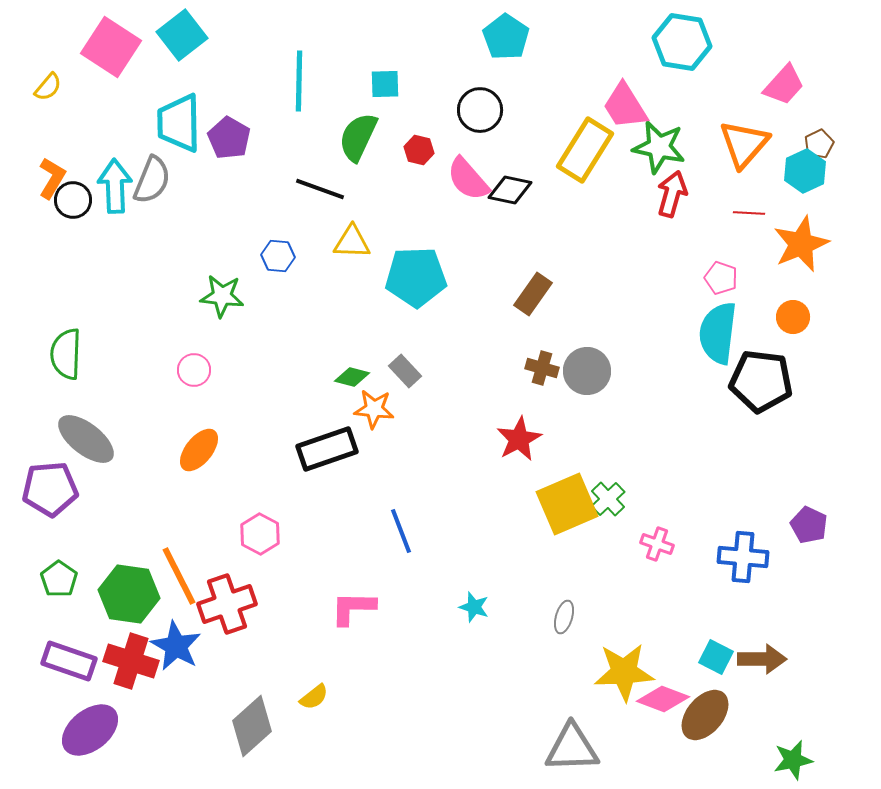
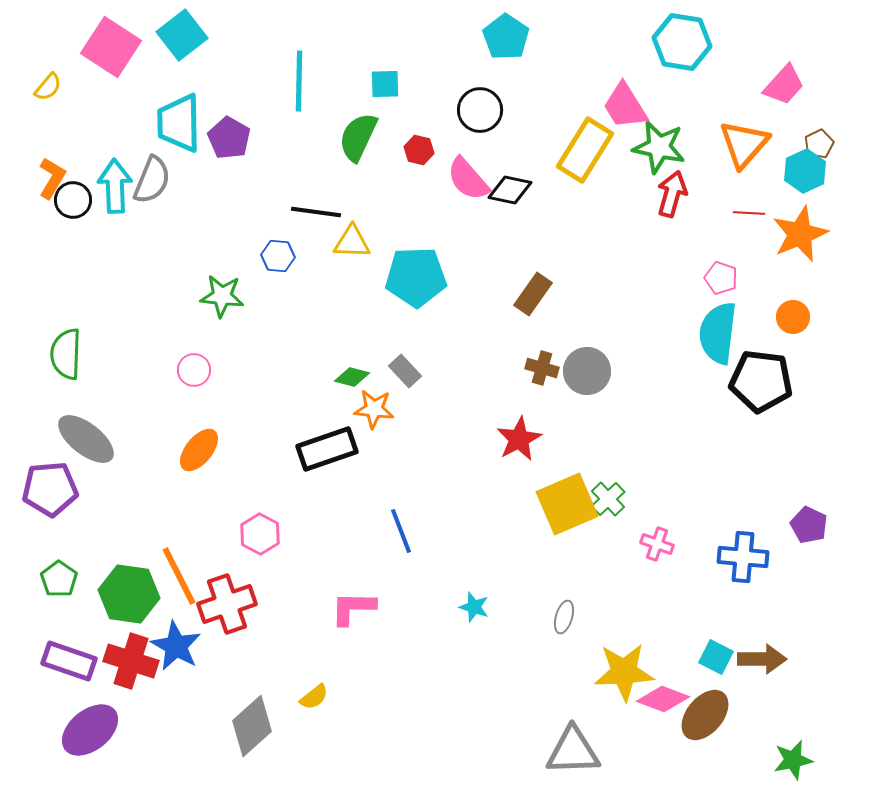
black line at (320, 189): moved 4 px left, 23 px down; rotated 12 degrees counterclockwise
orange star at (801, 244): moved 1 px left, 10 px up
gray triangle at (572, 748): moved 1 px right, 3 px down
